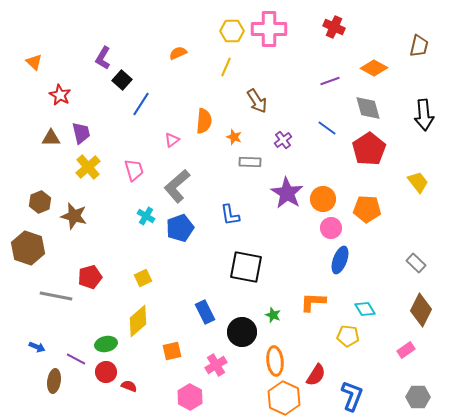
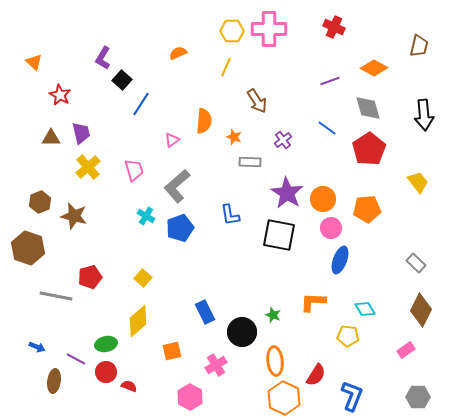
orange pentagon at (367, 209): rotated 8 degrees counterclockwise
black square at (246, 267): moved 33 px right, 32 px up
yellow square at (143, 278): rotated 24 degrees counterclockwise
